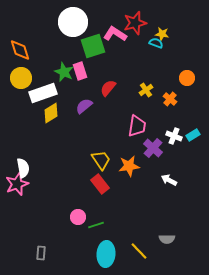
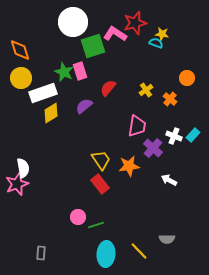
cyan rectangle: rotated 16 degrees counterclockwise
